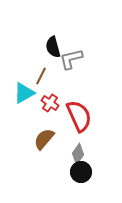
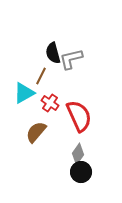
black semicircle: moved 6 px down
brown semicircle: moved 8 px left, 7 px up
